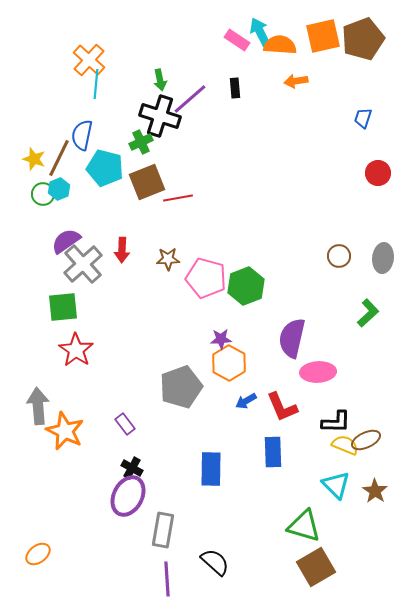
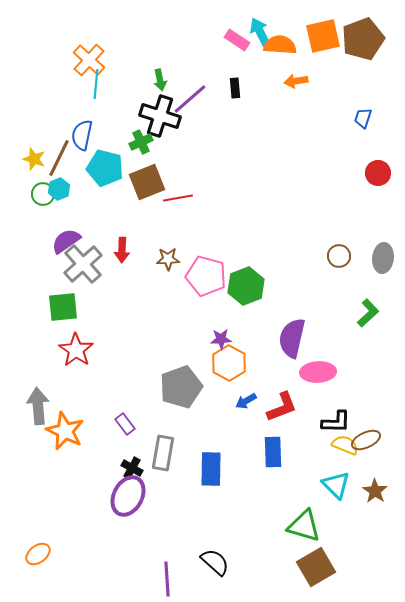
pink pentagon at (206, 278): moved 2 px up
red L-shape at (282, 407): rotated 88 degrees counterclockwise
gray rectangle at (163, 530): moved 77 px up
